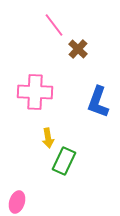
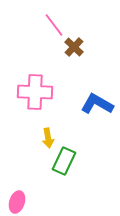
brown cross: moved 4 px left, 2 px up
blue L-shape: moved 1 px left, 2 px down; rotated 100 degrees clockwise
